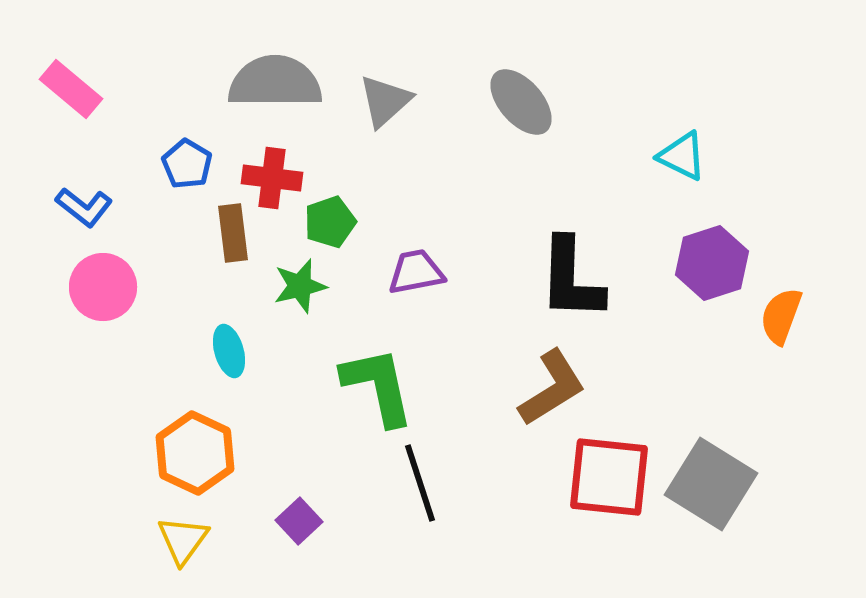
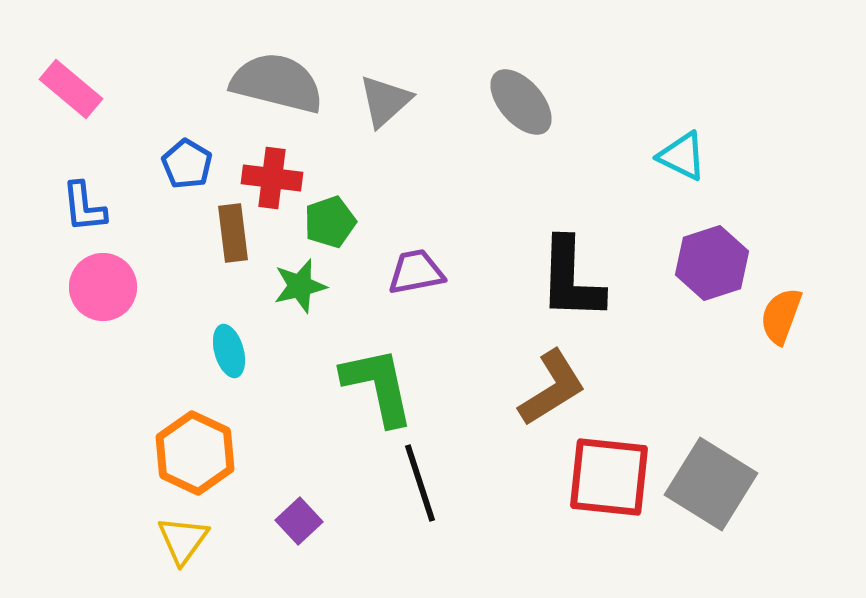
gray semicircle: moved 2 px right, 1 px down; rotated 14 degrees clockwise
blue L-shape: rotated 46 degrees clockwise
